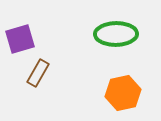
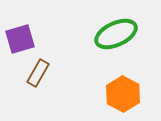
green ellipse: rotated 24 degrees counterclockwise
orange hexagon: moved 1 px down; rotated 20 degrees counterclockwise
